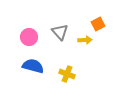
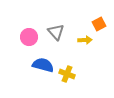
orange square: moved 1 px right
gray triangle: moved 4 px left
blue semicircle: moved 10 px right, 1 px up
